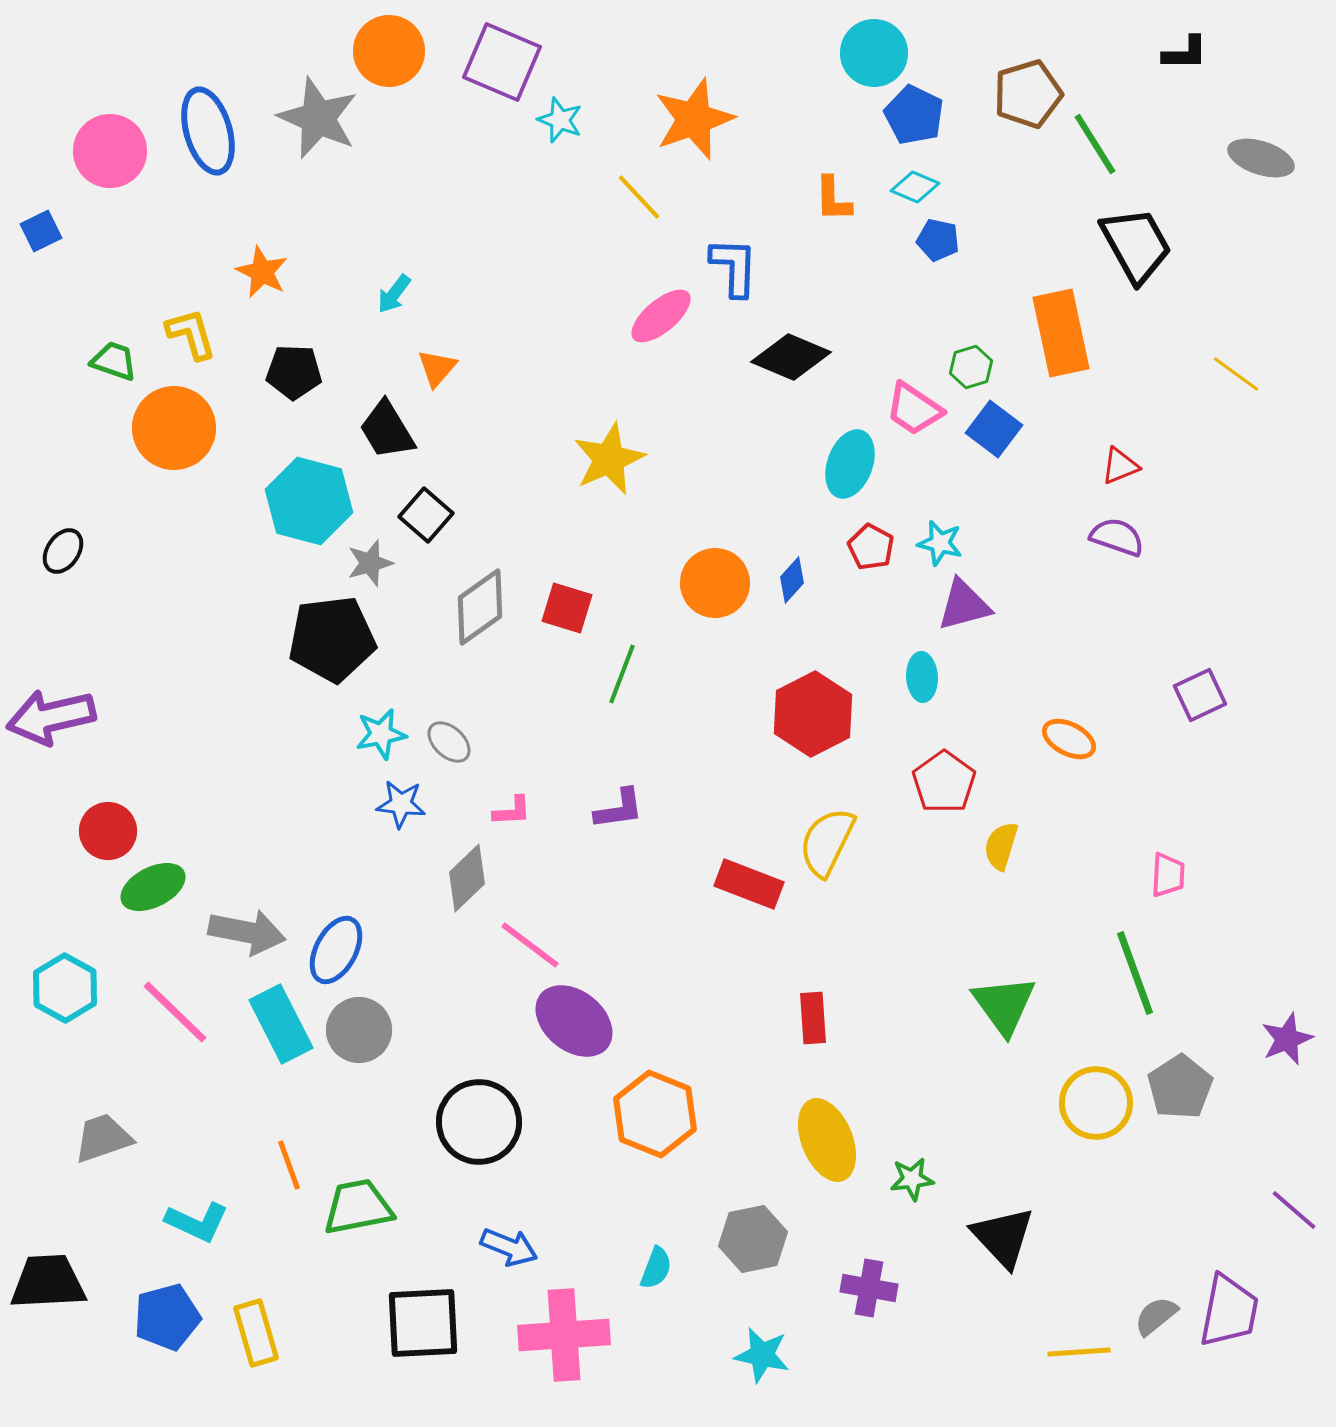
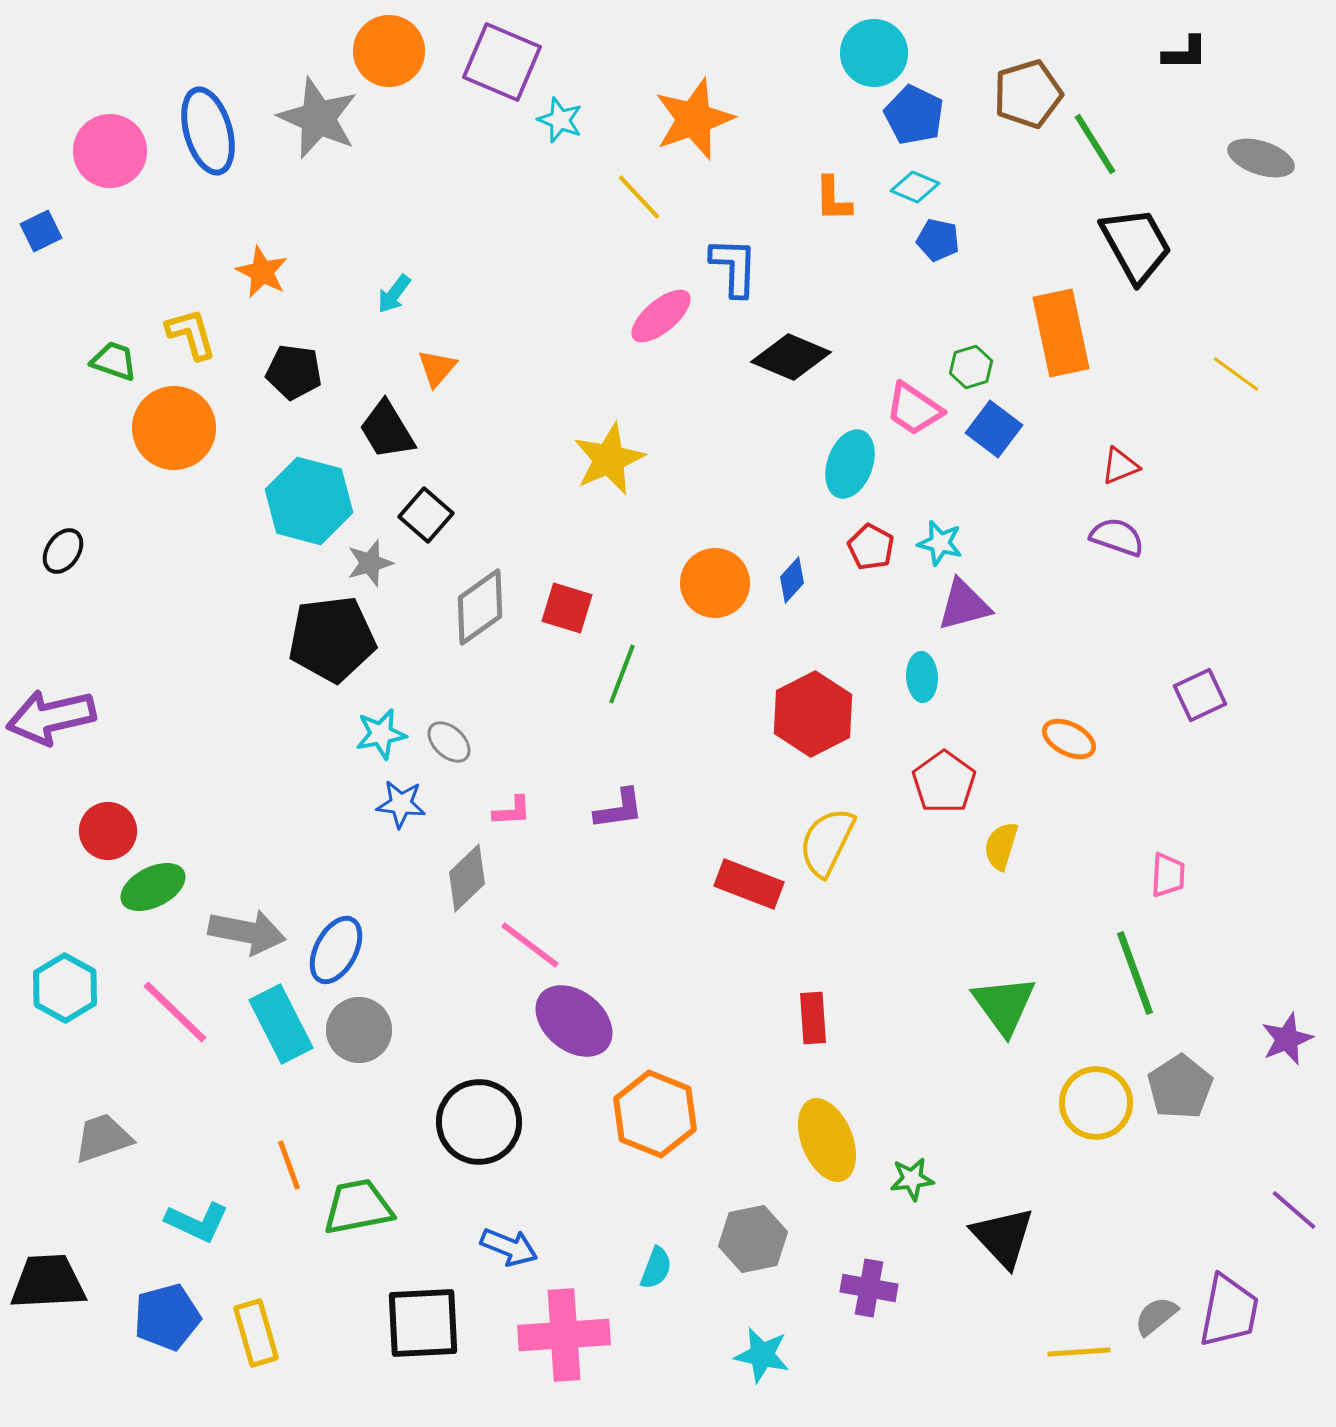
black pentagon at (294, 372): rotated 6 degrees clockwise
